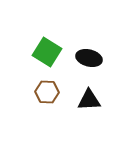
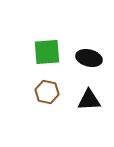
green square: rotated 36 degrees counterclockwise
brown hexagon: rotated 10 degrees clockwise
